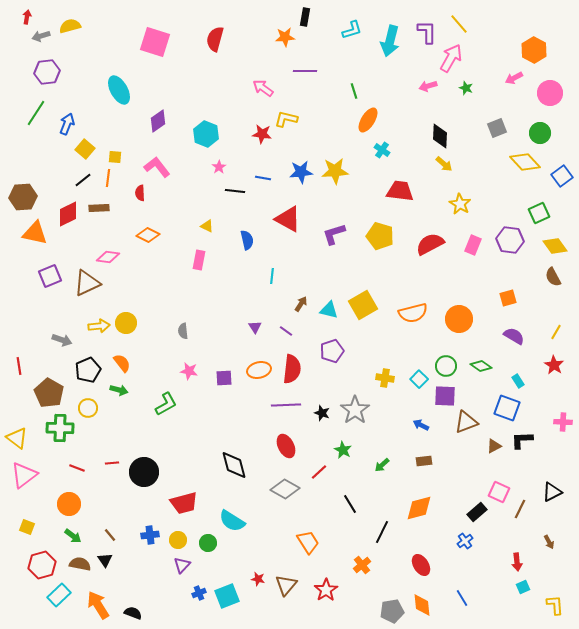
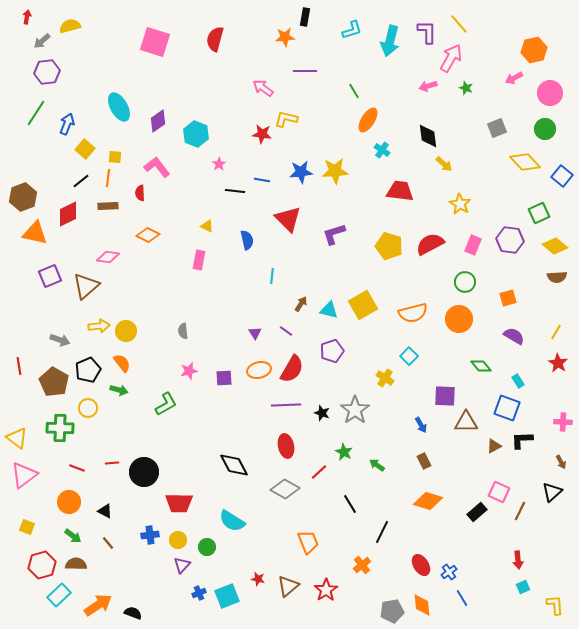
gray arrow at (41, 36): moved 1 px right, 5 px down; rotated 24 degrees counterclockwise
orange hexagon at (534, 50): rotated 20 degrees clockwise
cyan ellipse at (119, 90): moved 17 px down
green line at (354, 91): rotated 14 degrees counterclockwise
green circle at (540, 133): moved 5 px right, 4 px up
cyan hexagon at (206, 134): moved 10 px left
black diamond at (440, 136): moved 12 px left; rotated 10 degrees counterclockwise
pink star at (219, 167): moved 3 px up
blue square at (562, 176): rotated 15 degrees counterclockwise
blue line at (263, 178): moved 1 px left, 2 px down
black line at (83, 180): moved 2 px left, 1 px down
brown hexagon at (23, 197): rotated 16 degrees counterclockwise
brown rectangle at (99, 208): moved 9 px right, 2 px up
red triangle at (288, 219): rotated 16 degrees clockwise
yellow pentagon at (380, 236): moved 9 px right, 10 px down
yellow diamond at (555, 246): rotated 15 degrees counterclockwise
brown semicircle at (553, 277): moved 4 px right; rotated 66 degrees counterclockwise
brown triangle at (87, 283): moved 1 px left, 3 px down; rotated 16 degrees counterclockwise
yellow circle at (126, 323): moved 8 px down
purple triangle at (255, 327): moved 6 px down
gray arrow at (62, 340): moved 2 px left
red star at (554, 365): moved 4 px right, 2 px up
green circle at (446, 366): moved 19 px right, 84 px up
green diamond at (481, 366): rotated 15 degrees clockwise
red semicircle at (292, 369): rotated 24 degrees clockwise
pink star at (189, 371): rotated 24 degrees counterclockwise
yellow cross at (385, 378): rotated 24 degrees clockwise
cyan square at (419, 379): moved 10 px left, 23 px up
brown pentagon at (49, 393): moved 5 px right, 11 px up
brown triangle at (466, 422): rotated 20 degrees clockwise
blue arrow at (421, 425): rotated 147 degrees counterclockwise
red ellipse at (286, 446): rotated 15 degrees clockwise
green star at (343, 450): moved 1 px right, 2 px down
brown rectangle at (424, 461): rotated 70 degrees clockwise
black diamond at (234, 465): rotated 12 degrees counterclockwise
green arrow at (382, 465): moved 5 px left; rotated 77 degrees clockwise
black triangle at (552, 492): rotated 15 degrees counterclockwise
red trapezoid at (184, 503): moved 5 px left; rotated 16 degrees clockwise
orange circle at (69, 504): moved 2 px up
orange diamond at (419, 508): moved 9 px right, 7 px up; rotated 32 degrees clockwise
brown line at (520, 509): moved 2 px down
brown line at (110, 535): moved 2 px left, 8 px down
blue cross at (465, 541): moved 16 px left, 31 px down
orange trapezoid at (308, 542): rotated 10 degrees clockwise
brown arrow at (549, 542): moved 12 px right, 80 px up
green circle at (208, 543): moved 1 px left, 4 px down
black triangle at (105, 560): moved 49 px up; rotated 28 degrees counterclockwise
red arrow at (517, 562): moved 1 px right, 2 px up
brown semicircle at (80, 564): moved 4 px left; rotated 10 degrees counterclockwise
brown triangle at (286, 585): moved 2 px right, 1 px down; rotated 10 degrees clockwise
orange arrow at (98, 605): rotated 88 degrees clockwise
